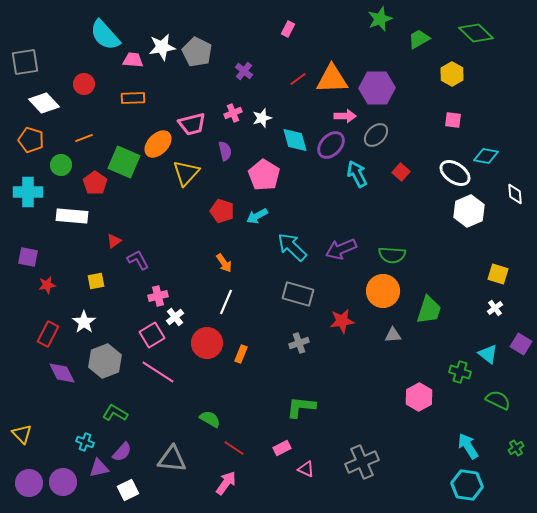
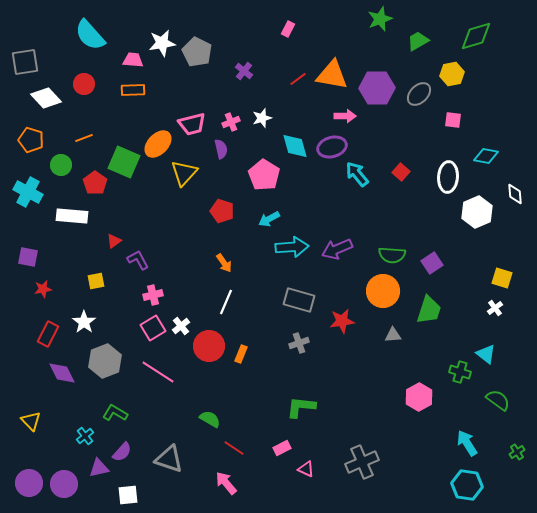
green diamond at (476, 33): moved 3 px down; rotated 60 degrees counterclockwise
cyan semicircle at (105, 35): moved 15 px left
green trapezoid at (419, 39): moved 1 px left, 2 px down
white star at (162, 47): moved 4 px up
yellow hexagon at (452, 74): rotated 20 degrees clockwise
orange triangle at (332, 79): moved 4 px up; rotated 12 degrees clockwise
orange rectangle at (133, 98): moved 8 px up
white diamond at (44, 103): moved 2 px right, 5 px up
pink cross at (233, 113): moved 2 px left, 9 px down
gray ellipse at (376, 135): moved 43 px right, 41 px up
cyan diamond at (295, 140): moved 6 px down
purple ellipse at (331, 145): moved 1 px right, 2 px down; rotated 32 degrees clockwise
purple semicircle at (225, 151): moved 4 px left, 2 px up
yellow triangle at (186, 173): moved 2 px left
white ellipse at (455, 173): moved 7 px left, 4 px down; rotated 60 degrees clockwise
cyan arrow at (357, 174): rotated 12 degrees counterclockwise
cyan cross at (28, 192): rotated 28 degrees clockwise
white hexagon at (469, 211): moved 8 px right, 1 px down
cyan arrow at (257, 216): moved 12 px right, 3 px down
cyan arrow at (292, 247): rotated 132 degrees clockwise
purple arrow at (341, 249): moved 4 px left
yellow square at (498, 274): moved 4 px right, 4 px down
red star at (47, 285): moved 4 px left, 4 px down
gray rectangle at (298, 294): moved 1 px right, 6 px down
pink cross at (158, 296): moved 5 px left, 1 px up
white cross at (175, 317): moved 6 px right, 9 px down
pink square at (152, 335): moved 1 px right, 7 px up
red circle at (207, 343): moved 2 px right, 3 px down
purple square at (521, 344): moved 89 px left, 81 px up; rotated 25 degrees clockwise
cyan triangle at (488, 354): moved 2 px left
green semicircle at (498, 400): rotated 10 degrees clockwise
yellow triangle at (22, 434): moved 9 px right, 13 px up
cyan cross at (85, 442): moved 6 px up; rotated 30 degrees clockwise
cyan arrow at (468, 446): moved 1 px left, 3 px up
green cross at (516, 448): moved 1 px right, 4 px down
gray triangle at (172, 459): moved 3 px left; rotated 12 degrees clockwise
purple circle at (63, 482): moved 1 px right, 2 px down
pink arrow at (226, 483): rotated 75 degrees counterclockwise
white square at (128, 490): moved 5 px down; rotated 20 degrees clockwise
